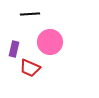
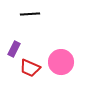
pink circle: moved 11 px right, 20 px down
purple rectangle: rotated 14 degrees clockwise
